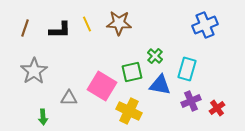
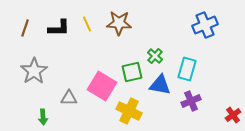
black L-shape: moved 1 px left, 2 px up
red cross: moved 16 px right, 7 px down
